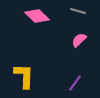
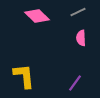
gray line: moved 1 px down; rotated 42 degrees counterclockwise
pink semicircle: moved 2 px right, 2 px up; rotated 49 degrees counterclockwise
yellow L-shape: rotated 8 degrees counterclockwise
